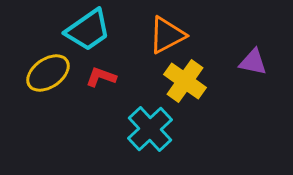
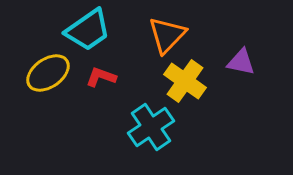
orange triangle: rotated 18 degrees counterclockwise
purple triangle: moved 12 px left
cyan cross: moved 1 px right, 2 px up; rotated 9 degrees clockwise
